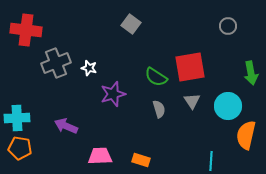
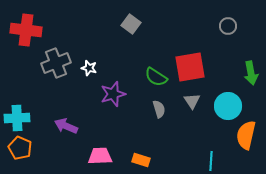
orange pentagon: rotated 15 degrees clockwise
